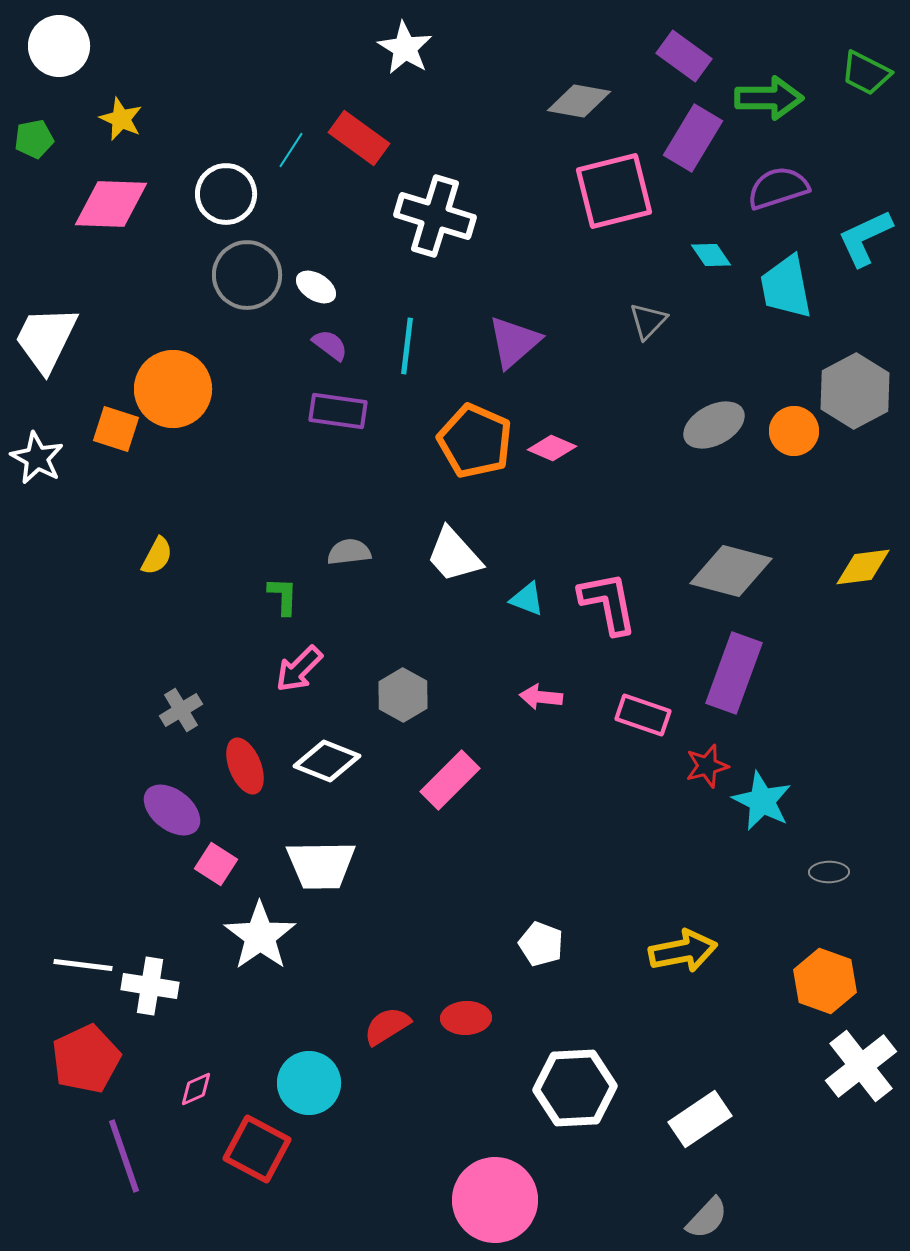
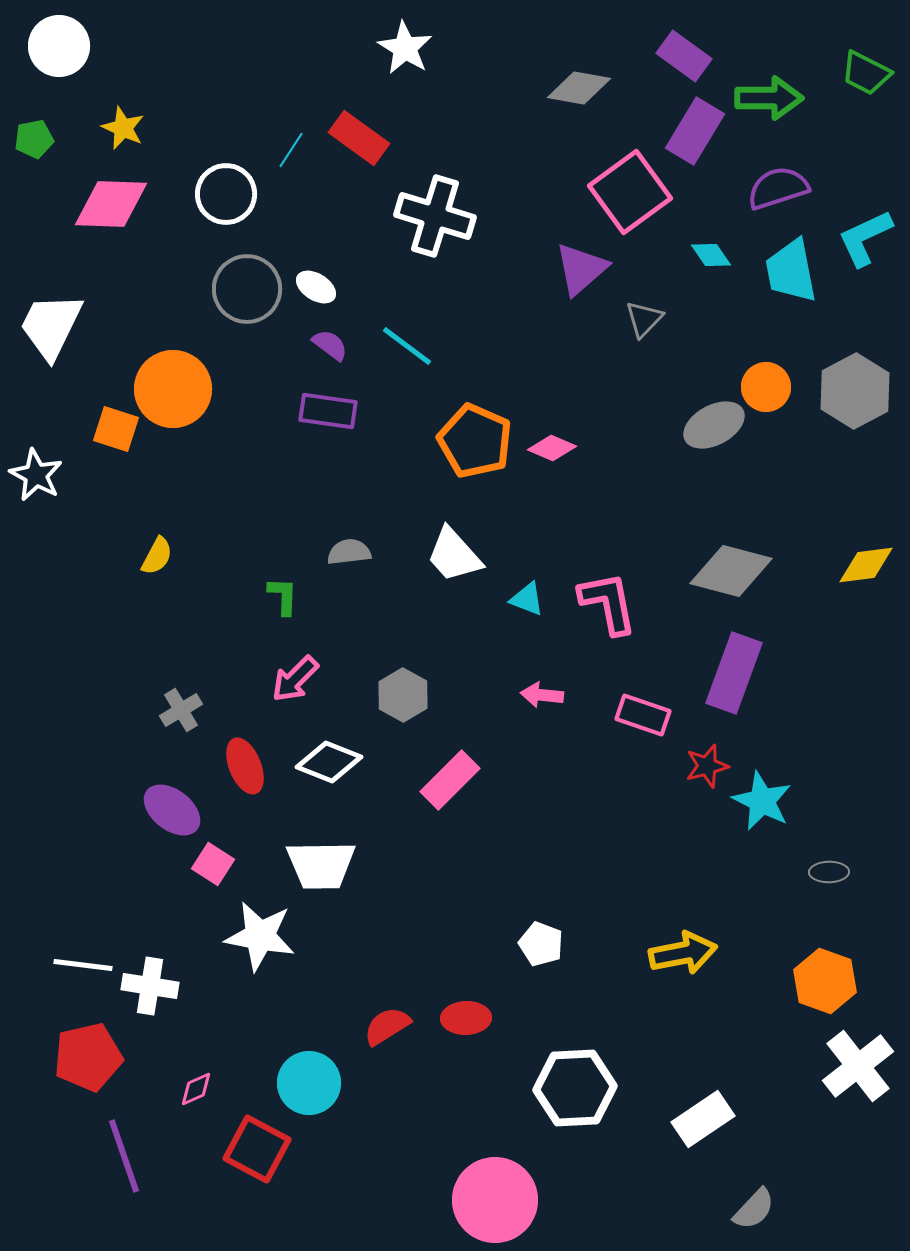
gray diamond at (579, 101): moved 13 px up
yellow star at (121, 119): moved 2 px right, 9 px down
purple rectangle at (693, 138): moved 2 px right, 7 px up
pink square at (614, 191): moved 16 px right, 1 px down; rotated 22 degrees counterclockwise
gray circle at (247, 275): moved 14 px down
cyan trapezoid at (786, 287): moved 5 px right, 16 px up
gray triangle at (648, 321): moved 4 px left, 2 px up
white trapezoid at (46, 339): moved 5 px right, 13 px up
purple triangle at (514, 342): moved 67 px right, 73 px up
cyan line at (407, 346): rotated 60 degrees counterclockwise
purple rectangle at (338, 411): moved 10 px left
orange circle at (794, 431): moved 28 px left, 44 px up
white star at (37, 458): moved 1 px left, 17 px down
yellow diamond at (863, 567): moved 3 px right, 2 px up
pink arrow at (299, 669): moved 4 px left, 10 px down
pink arrow at (541, 697): moved 1 px right, 2 px up
white diamond at (327, 761): moved 2 px right, 1 px down
pink square at (216, 864): moved 3 px left
white star at (260, 936): rotated 26 degrees counterclockwise
yellow arrow at (683, 951): moved 2 px down
red pentagon at (86, 1059): moved 2 px right, 2 px up; rotated 12 degrees clockwise
white cross at (861, 1066): moved 3 px left
white rectangle at (700, 1119): moved 3 px right
gray semicircle at (707, 1218): moved 47 px right, 9 px up
